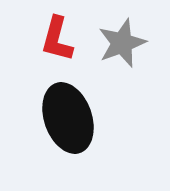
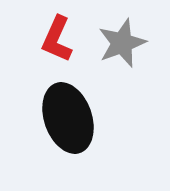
red L-shape: rotated 9 degrees clockwise
